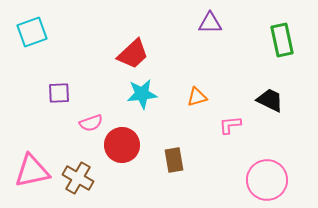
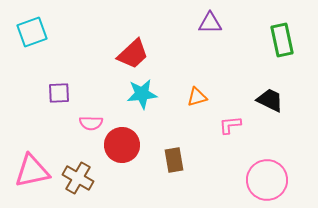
pink semicircle: rotated 20 degrees clockwise
